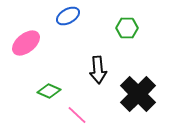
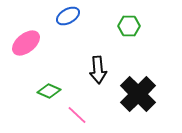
green hexagon: moved 2 px right, 2 px up
